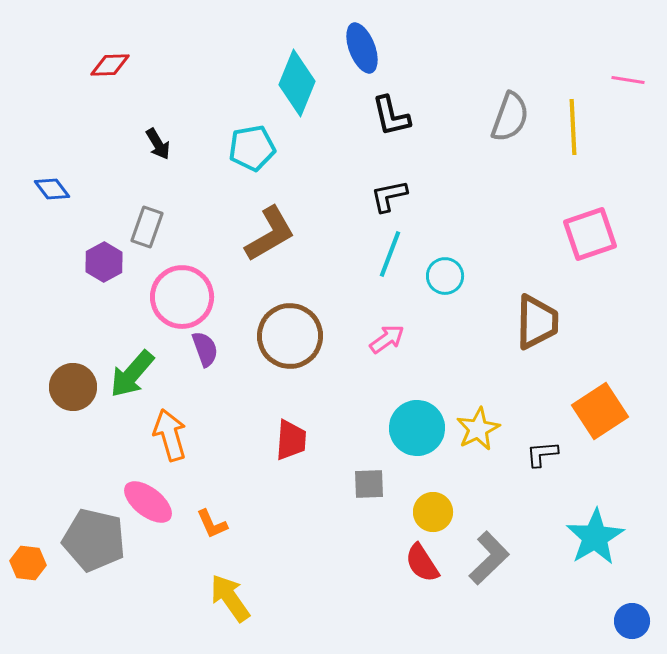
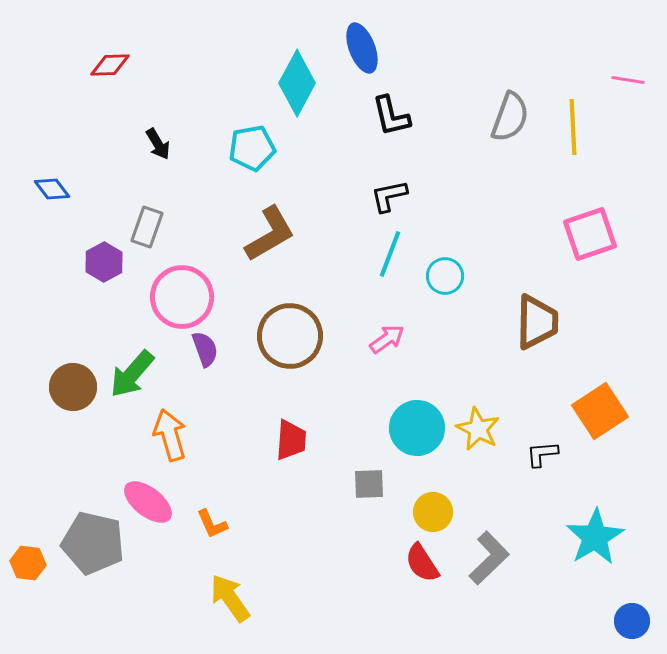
cyan diamond at (297, 83): rotated 6 degrees clockwise
yellow star at (478, 429): rotated 18 degrees counterclockwise
gray pentagon at (94, 540): moved 1 px left, 3 px down
